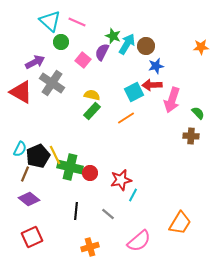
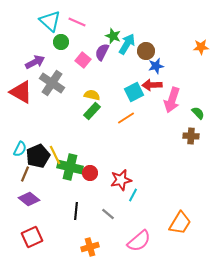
brown circle: moved 5 px down
